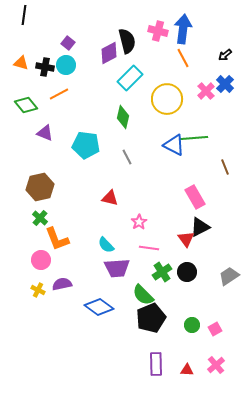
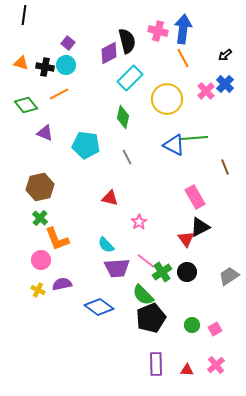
pink line at (149, 248): moved 3 px left, 13 px down; rotated 30 degrees clockwise
